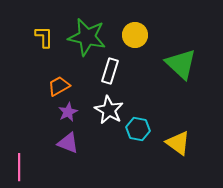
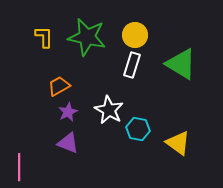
green triangle: rotated 12 degrees counterclockwise
white rectangle: moved 22 px right, 6 px up
